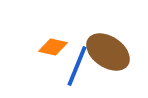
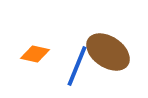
orange diamond: moved 18 px left, 7 px down
